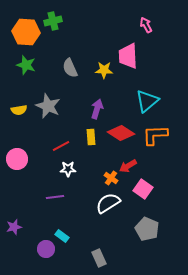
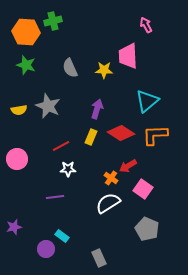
yellow rectangle: rotated 28 degrees clockwise
